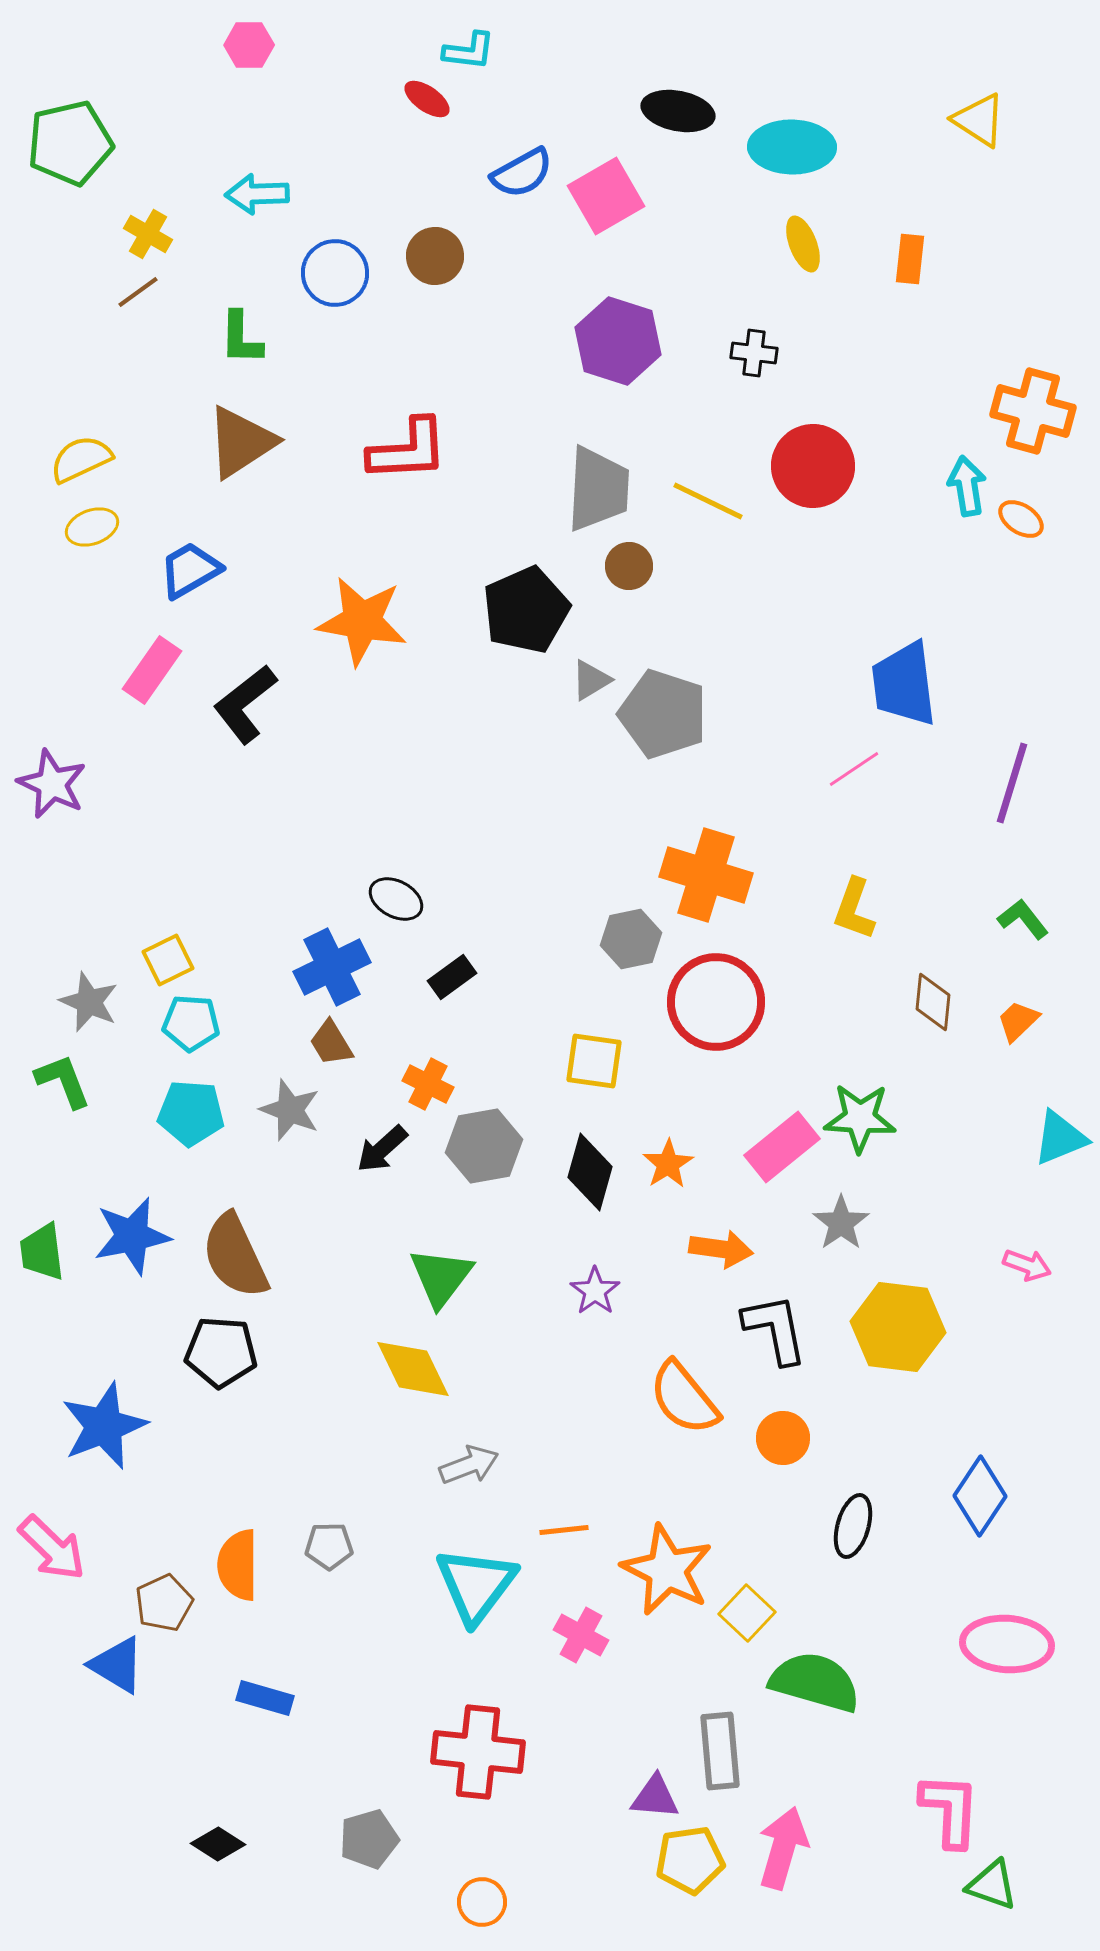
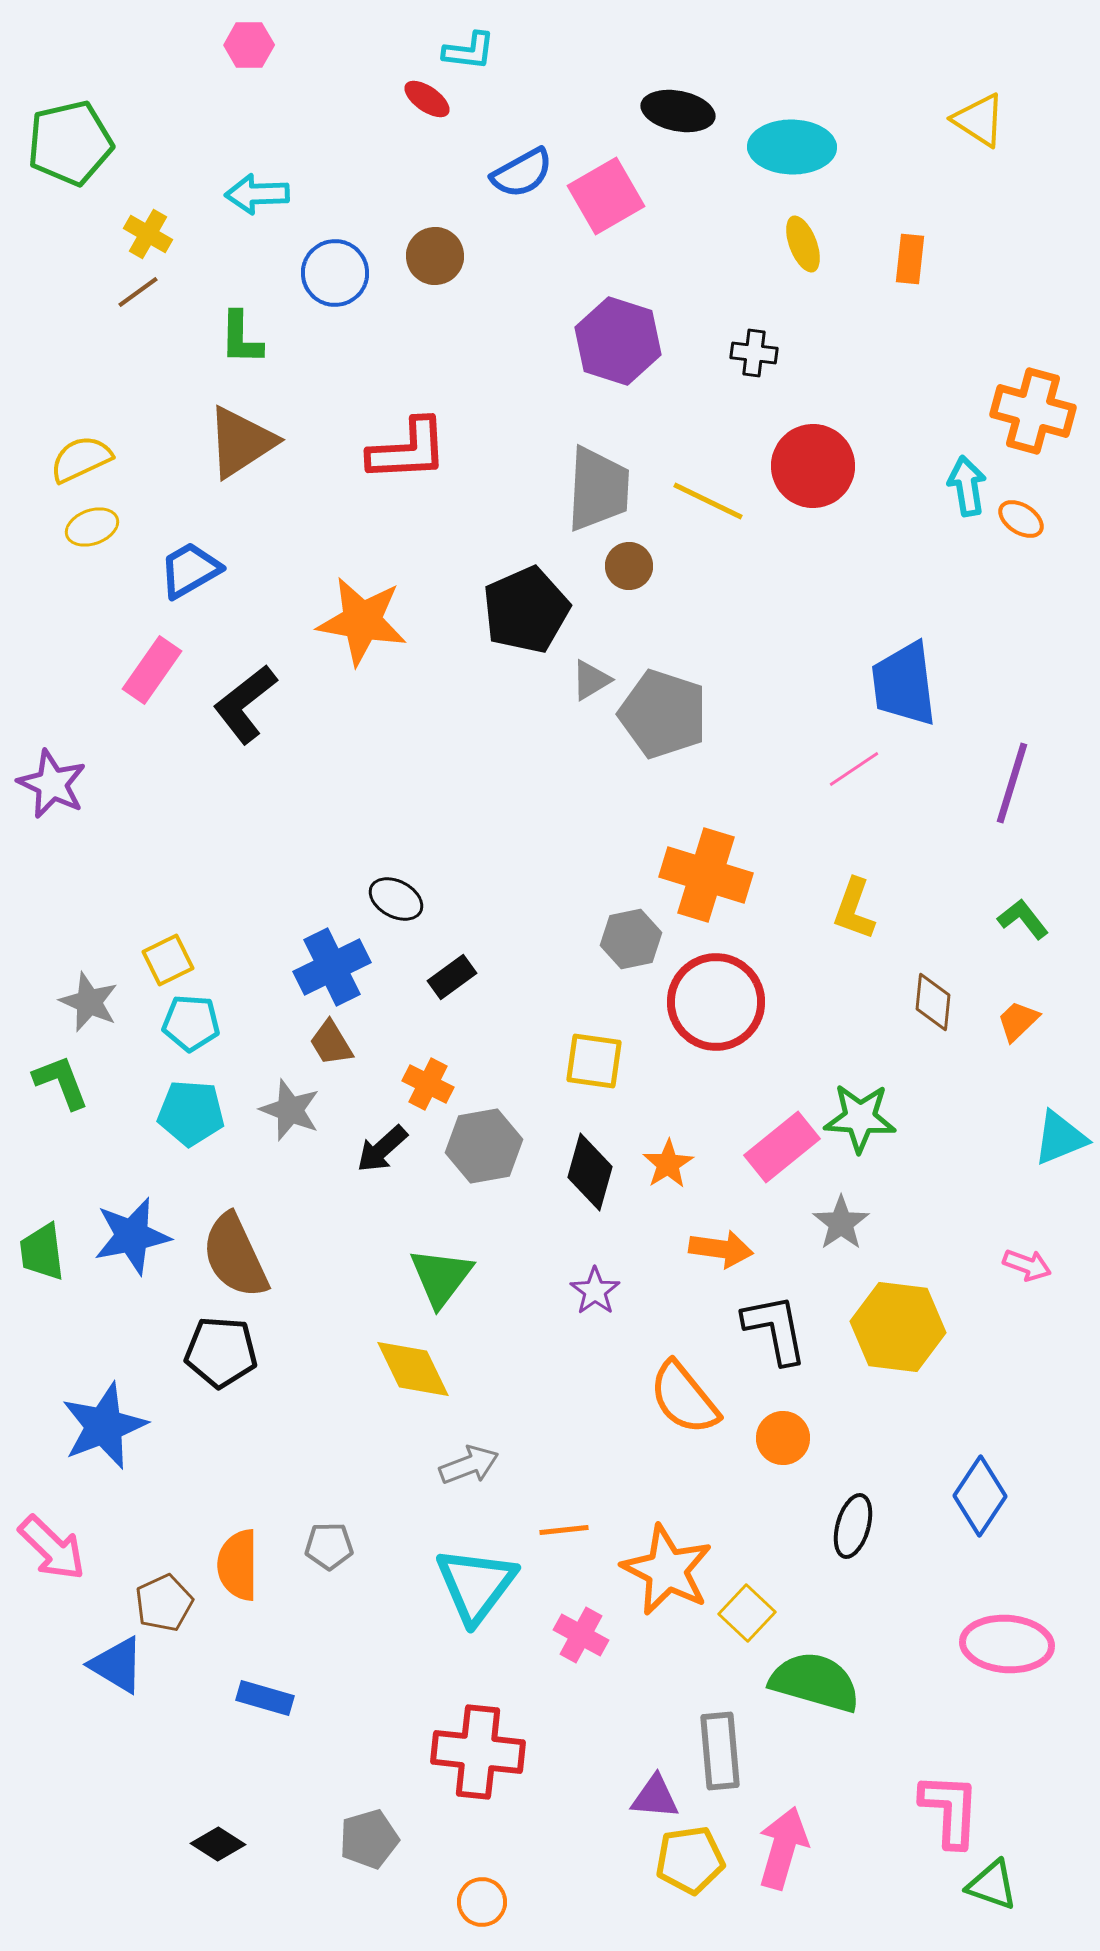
green L-shape at (63, 1081): moved 2 px left, 1 px down
